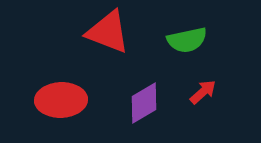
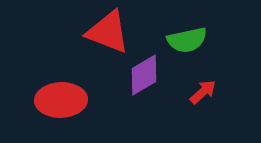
purple diamond: moved 28 px up
